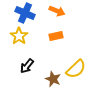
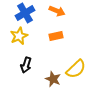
blue cross: rotated 36 degrees clockwise
yellow star: rotated 12 degrees clockwise
black arrow: moved 1 px left, 1 px up; rotated 21 degrees counterclockwise
